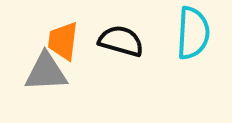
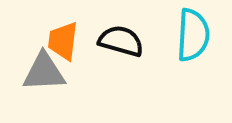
cyan semicircle: moved 2 px down
gray triangle: moved 2 px left
